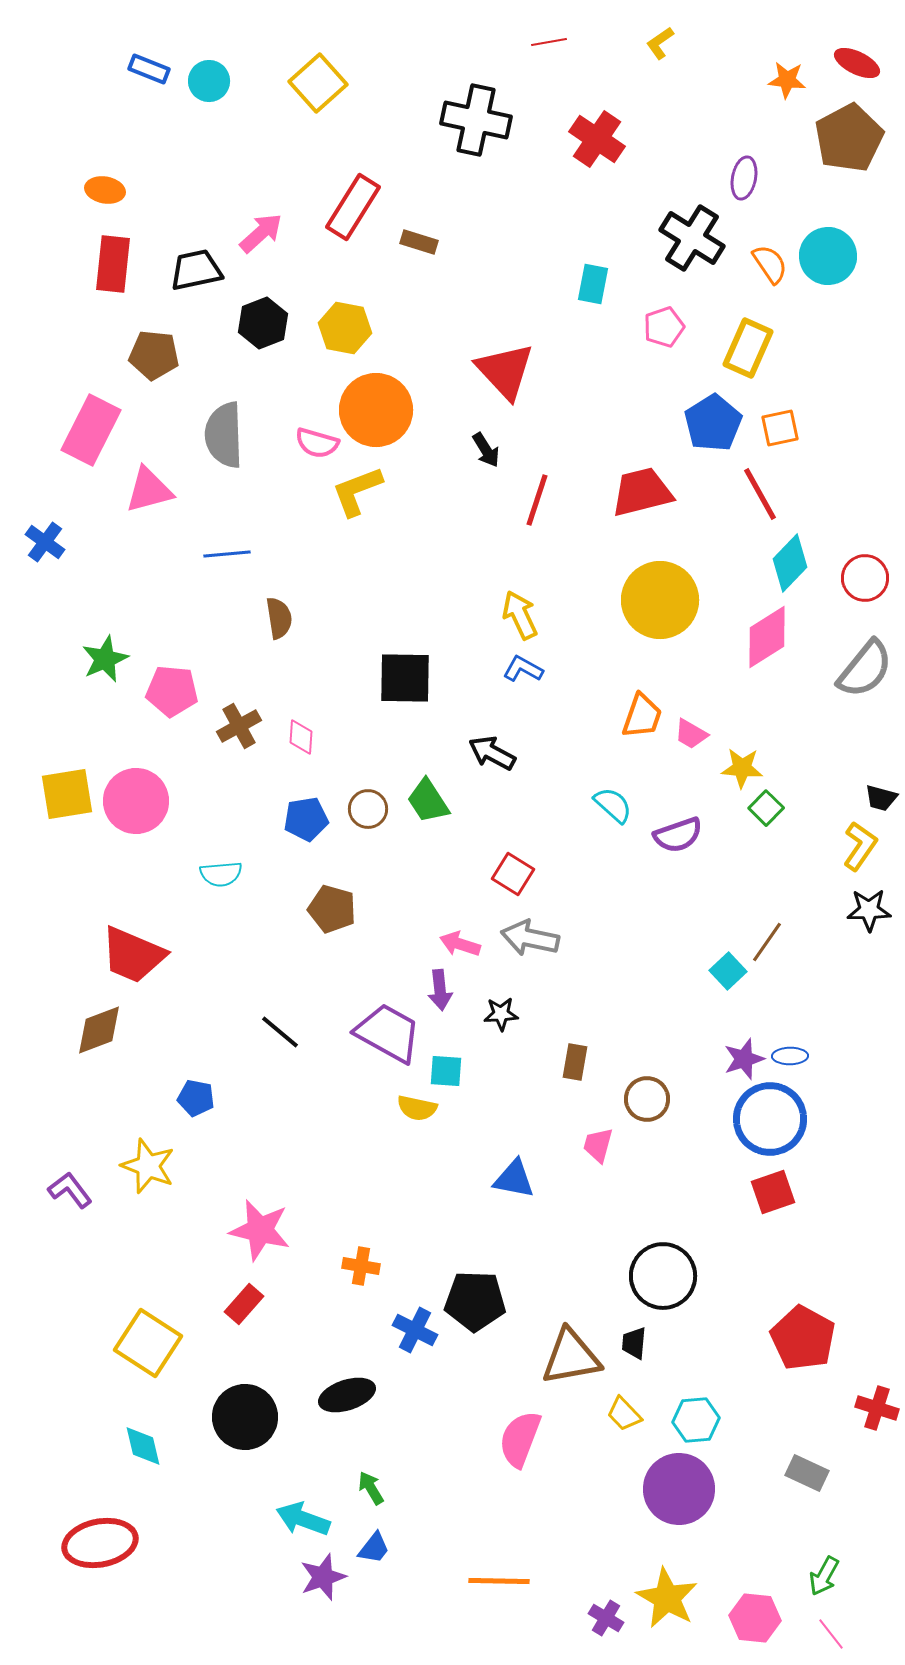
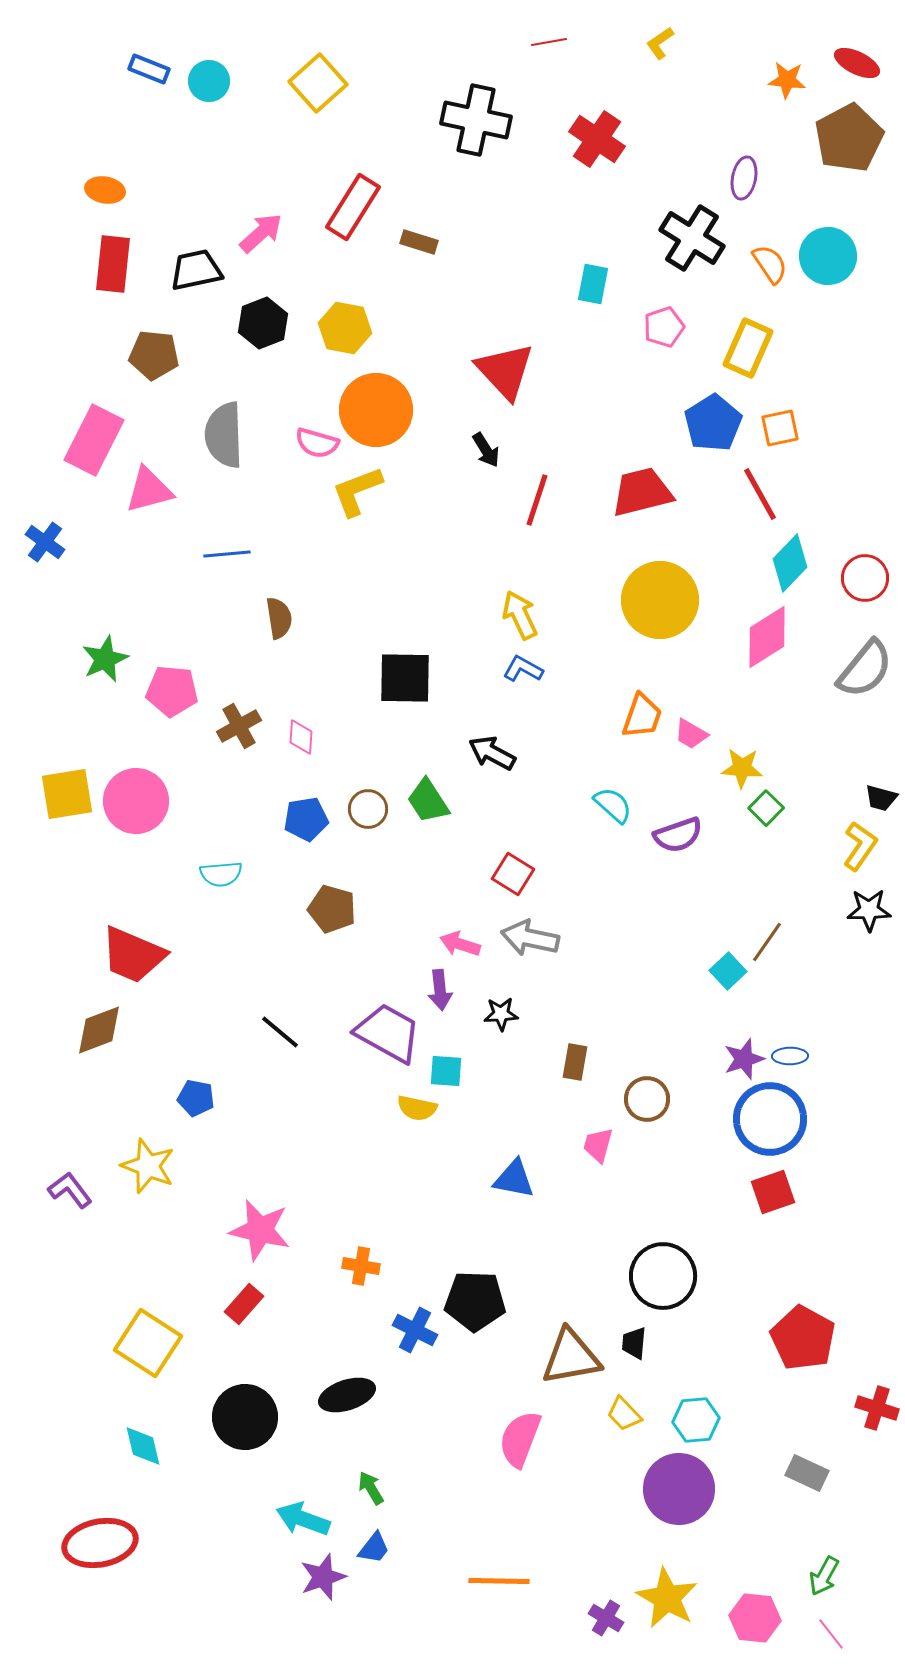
pink rectangle at (91, 430): moved 3 px right, 10 px down
